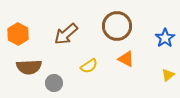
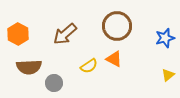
brown arrow: moved 1 px left
blue star: rotated 18 degrees clockwise
orange triangle: moved 12 px left
